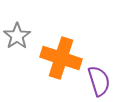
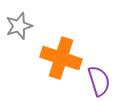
gray star: moved 2 px right, 10 px up; rotated 16 degrees clockwise
